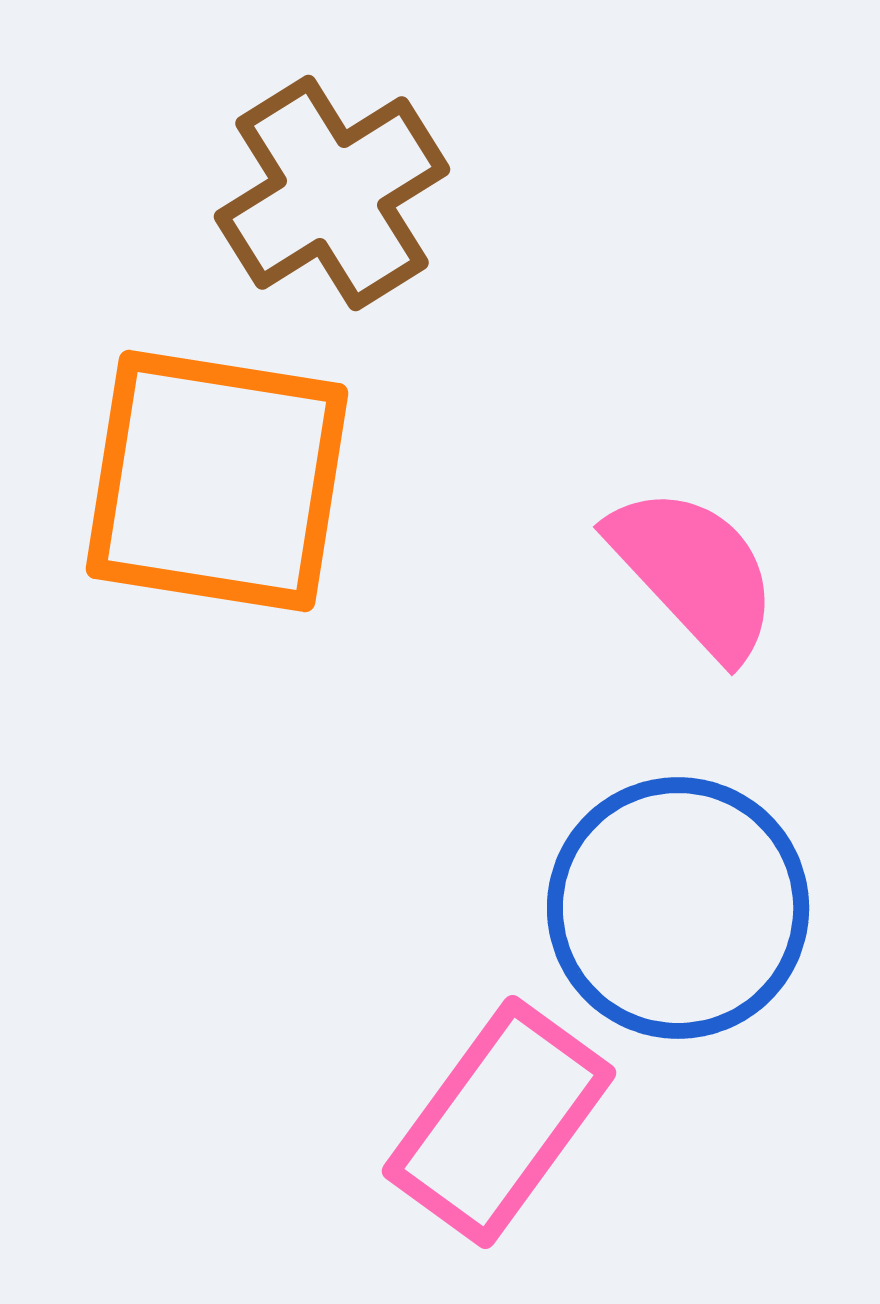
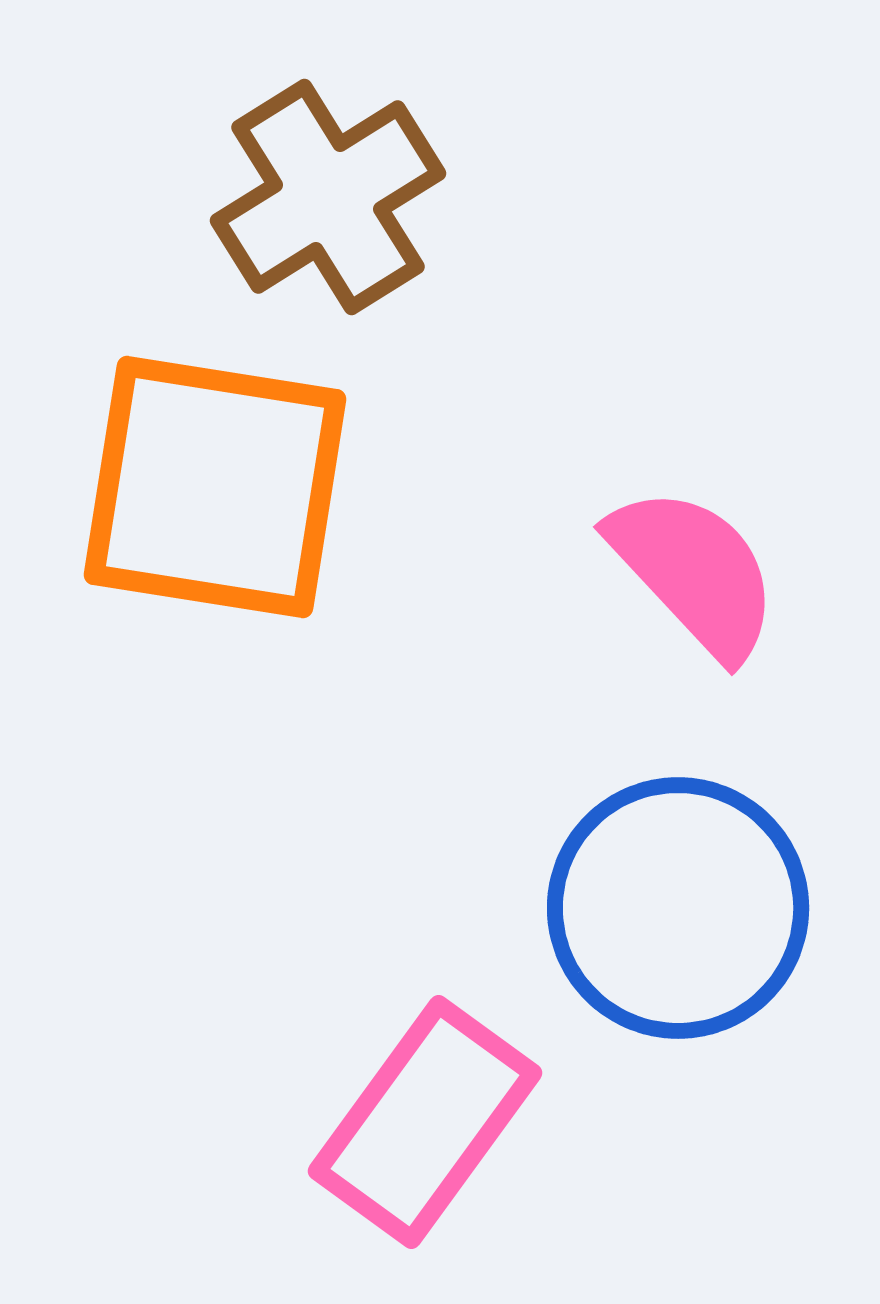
brown cross: moved 4 px left, 4 px down
orange square: moved 2 px left, 6 px down
pink rectangle: moved 74 px left
